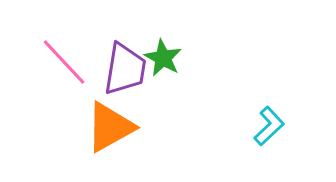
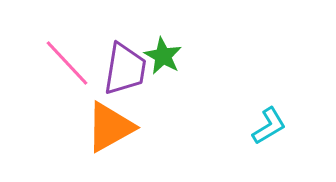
green star: moved 2 px up
pink line: moved 3 px right, 1 px down
cyan L-shape: rotated 12 degrees clockwise
